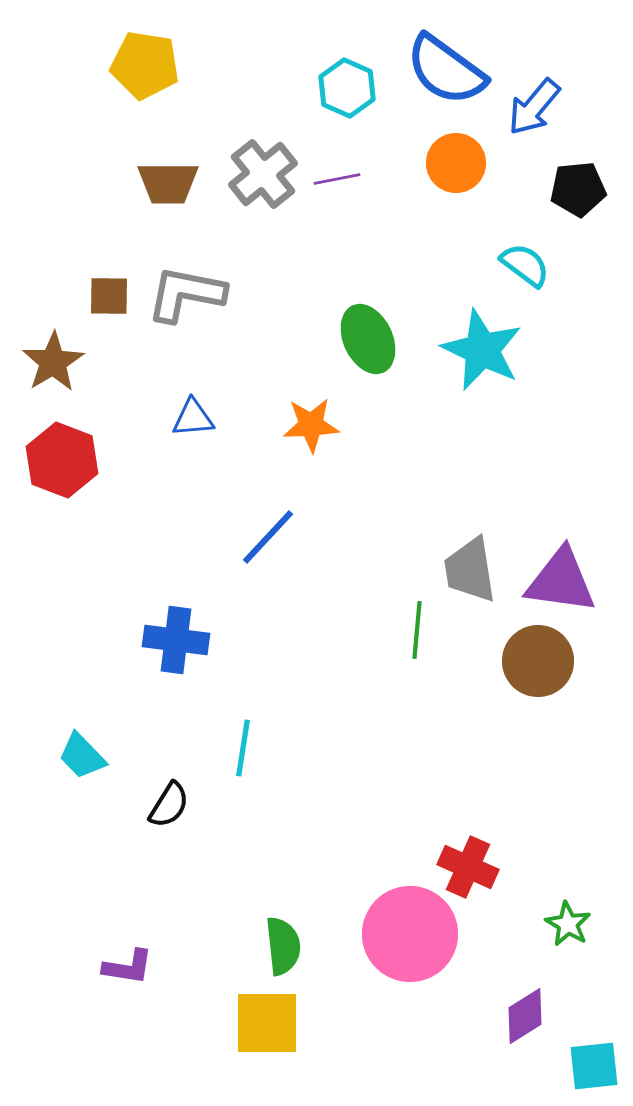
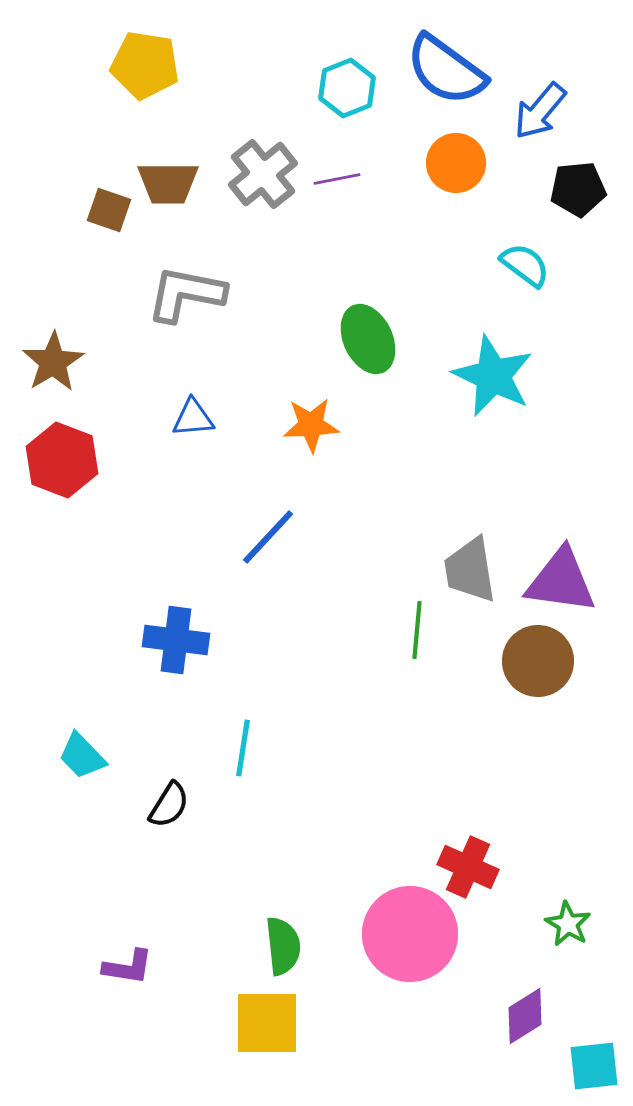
cyan hexagon: rotated 14 degrees clockwise
blue arrow: moved 6 px right, 4 px down
brown square: moved 86 px up; rotated 18 degrees clockwise
cyan star: moved 11 px right, 26 px down
